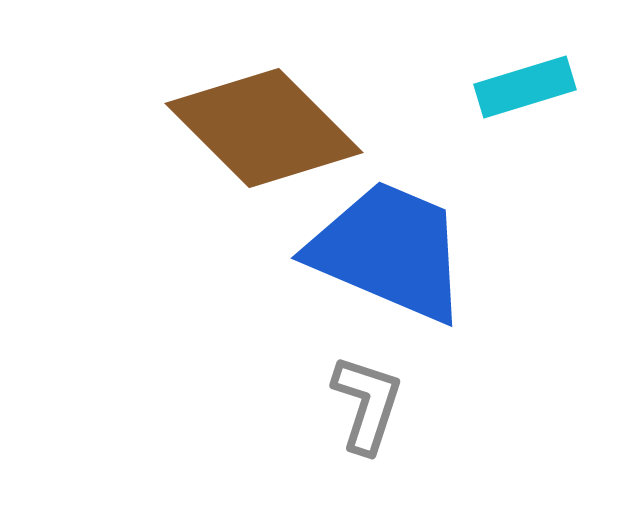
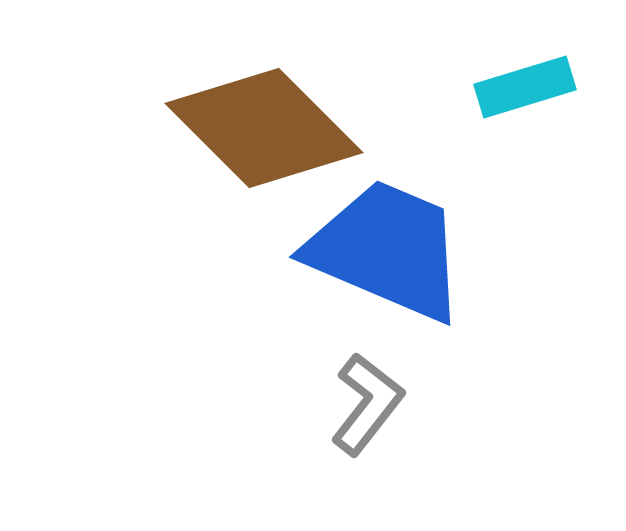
blue trapezoid: moved 2 px left, 1 px up
gray L-shape: rotated 20 degrees clockwise
